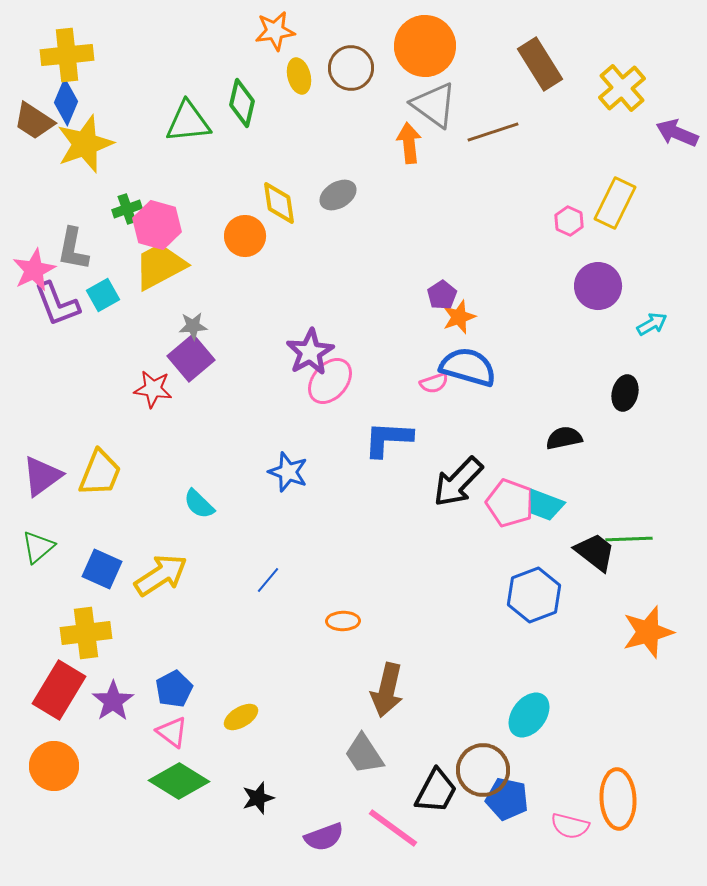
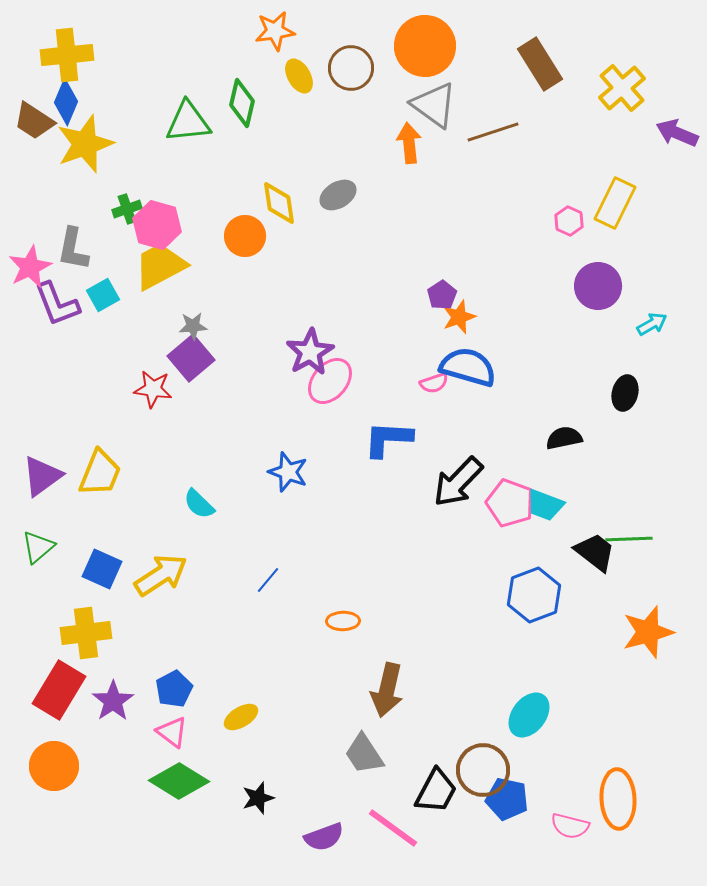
yellow ellipse at (299, 76): rotated 16 degrees counterclockwise
pink star at (34, 270): moved 4 px left, 3 px up
